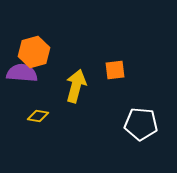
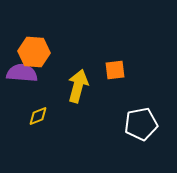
orange hexagon: rotated 20 degrees clockwise
yellow arrow: moved 2 px right
yellow diamond: rotated 30 degrees counterclockwise
white pentagon: rotated 16 degrees counterclockwise
